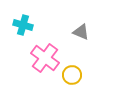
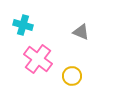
pink cross: moved 7 px left, 1 px down
yellow circle: moved 1 px down
